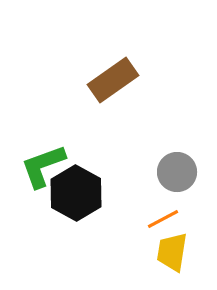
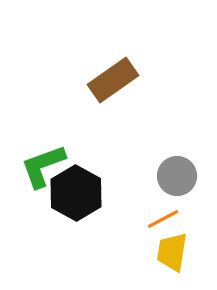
gray circle: moved 4 px down
